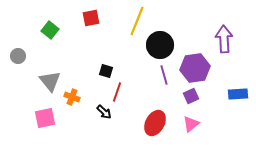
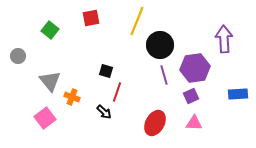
pink square: rotated 25 degrees counterclockwise
pink triangle: moved 3 px right, 1 px up; rotated 42 degrees clockwise
